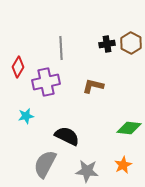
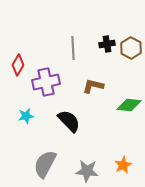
brown hexagon: moved 5 px down
gray line: moved 12 px right
red diamond: moved 2 px up
green diamond: moved 23 px up
black semicircle: moved 2 px right, 15 px up; rotated 20 degrees clockwise
